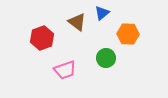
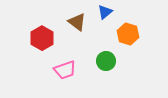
blue triangle: moved 3 px right, 1 px up
orange hexagon: rotated 15 degrees clockwise
red hexagon: rotated 10 degrees counterclockwise
green circle: moved 3 px down
